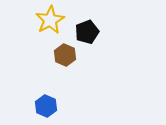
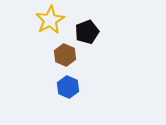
blue hexagon: moved 22 px right, 19 px up
